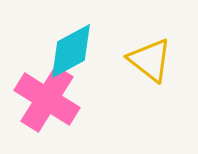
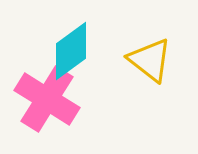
cyan diamond: rotated 8 degrees counterclockwise
